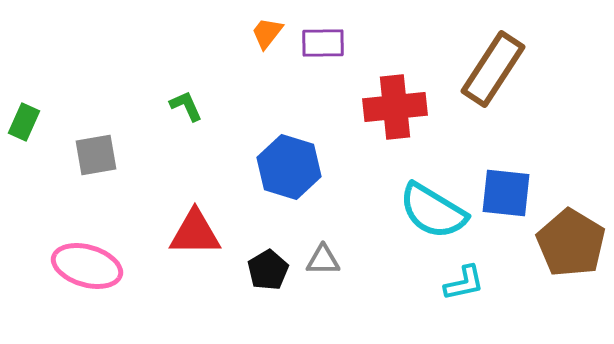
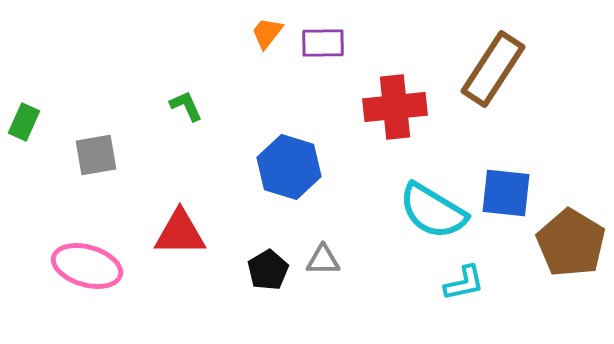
red triangle: moved 15 px left
